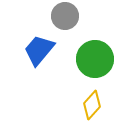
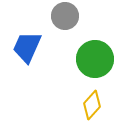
blue trapezoid: moved 12 px left, 3 px up; rotated 16 degrees counterclockwise
